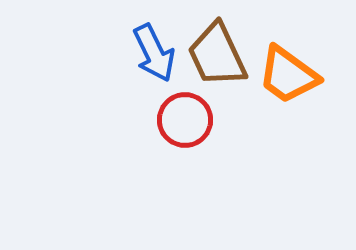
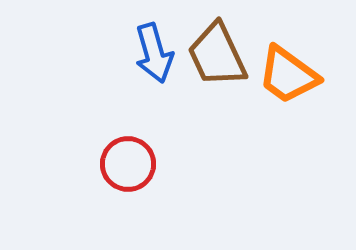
blue arrow: rotated 10 degrees clockwise
red circle: moved 57 px left, 44 px down
